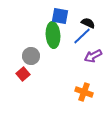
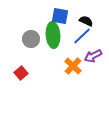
black semicircle: moved 2 px left, 2 px up
gray circle: moved 17 px up
red square: moved 2 px left, 1 px up
orange cross: moved 11 px left, 26 px up; rotated 24 degrees clockwise
